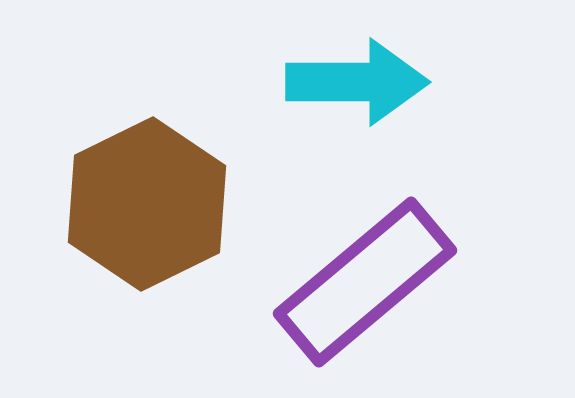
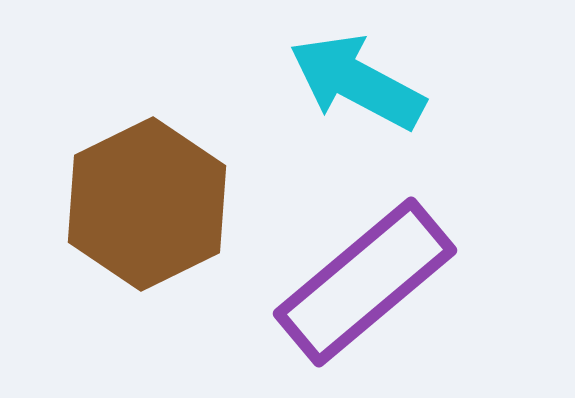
cyan arrow: rotated 152 degrees counterclockwise
